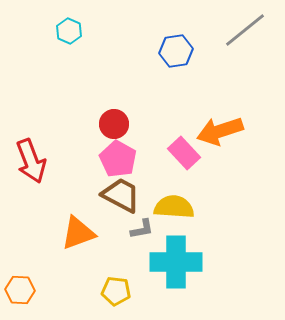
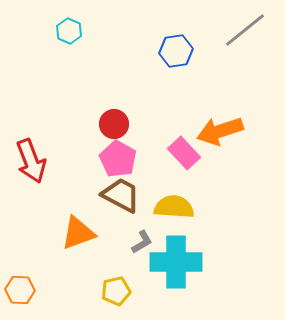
gray L-shape: moved 13 px down; rotated 20 degrees counterclockwise
yellow pentagon: rotated 20 degrees counterclockwise
